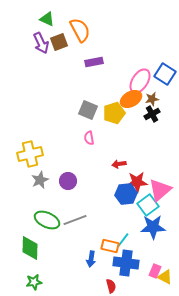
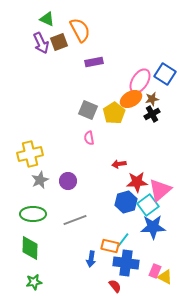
yellow pentagon: rotated 15 degrees counterclockwise
blue hexagon: moved 8 px down; rotated 10 degrees counterclockwise
green ellipse: moved 14 px left, 6 px up; rotated 25 degrees counterclockwise
red semicircle: moved 4 px right; rotated 24 degrees counterclockwise
